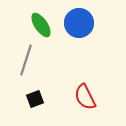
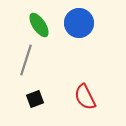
green ellipse: moved 2 px left
